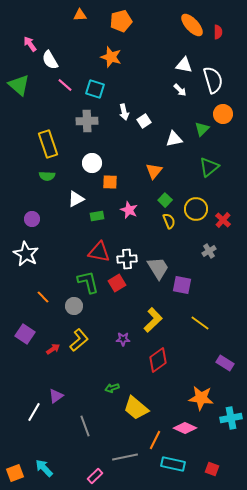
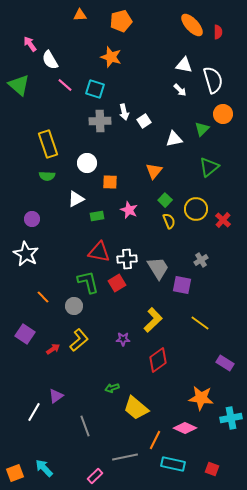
gray cross at (87, 121): moved 13 px right
white circle at (92, 163): moved 5 px left
gray cross at (209, 251): moved 8 px left, 9 px down
